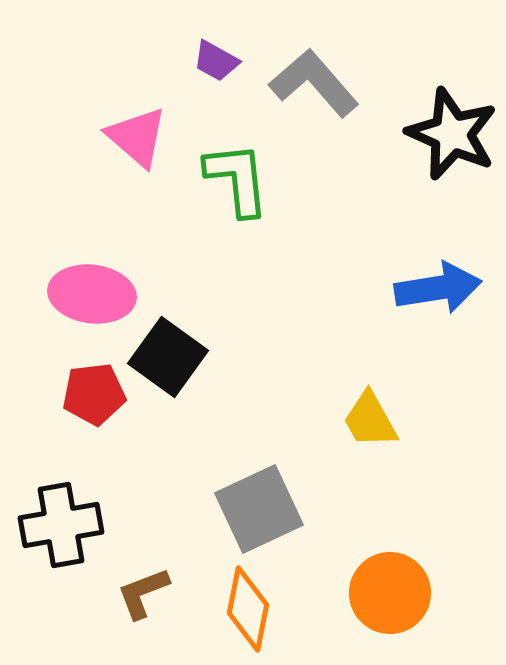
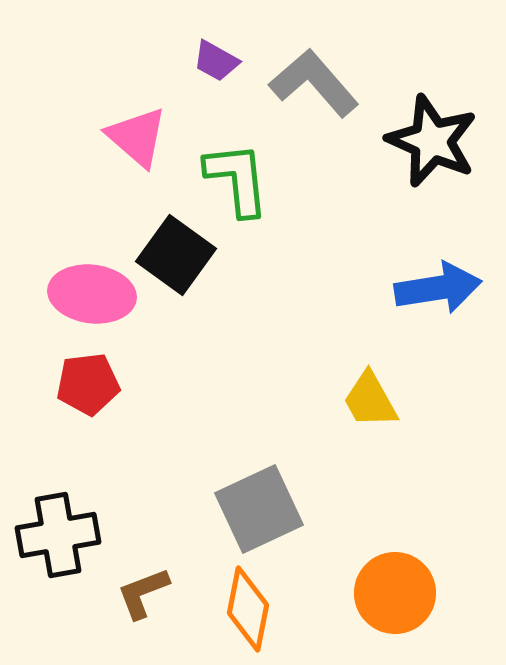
black star: moved 20 px left, 7 px down
black square: moved 8 px right, 102 px up
red pentagon: moved 6 px left, 10 px up
yellow trapezoid: moved 20 px up
black cross: moved 3 px left, 10 px down
orange circle: moved 5 px right
